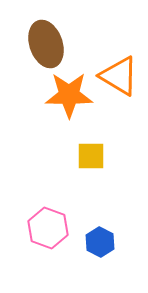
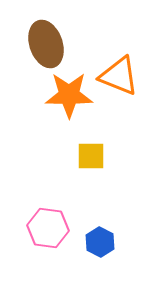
orange triangle: rotated 9 degrees counterclockwise
pink hexagon: rotated 12 degrees counterclockwise
